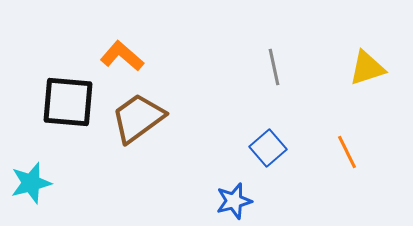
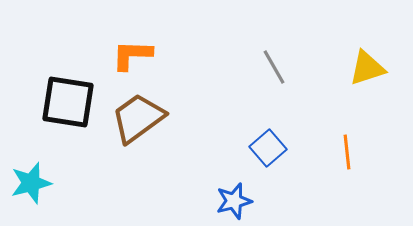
orange L-shape: moved 10 px right, 1 px up; rotated 39 degrees counterclockwise
gray line: rotated 18 degrees counterclockwise
black square: rotated 4 degrees clockwise
orange line: rotated 20 degrees clockwise
